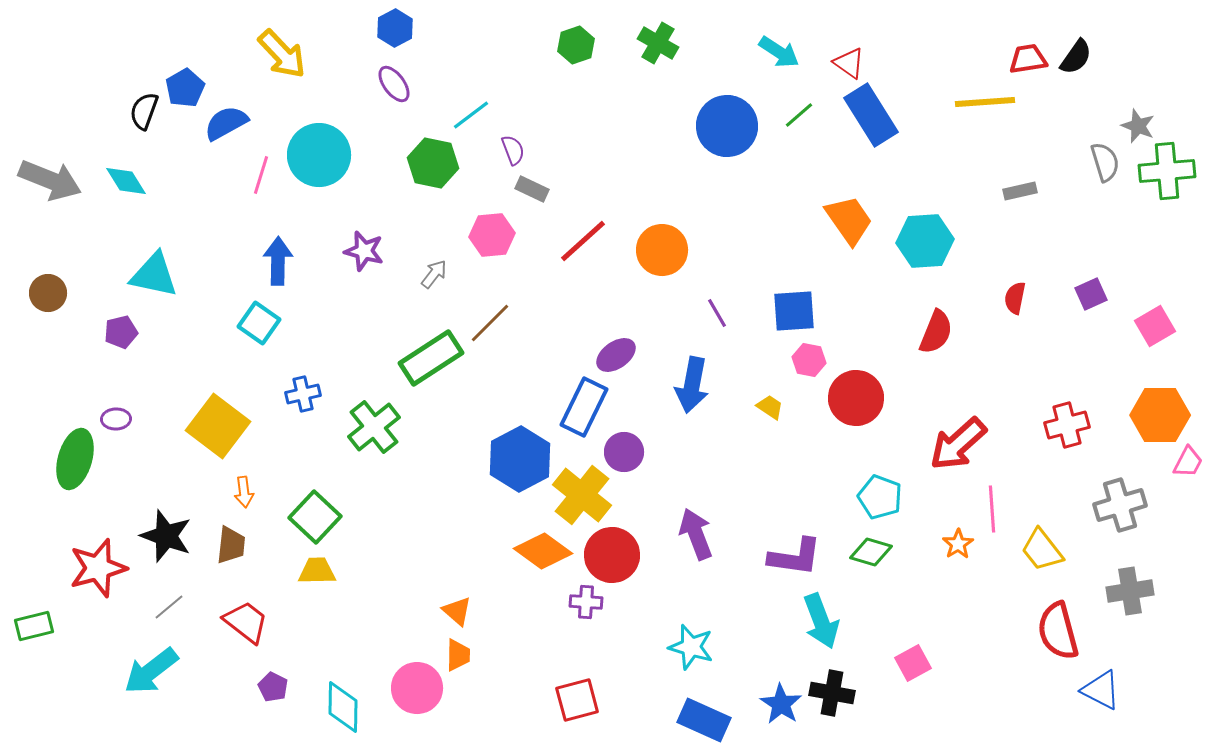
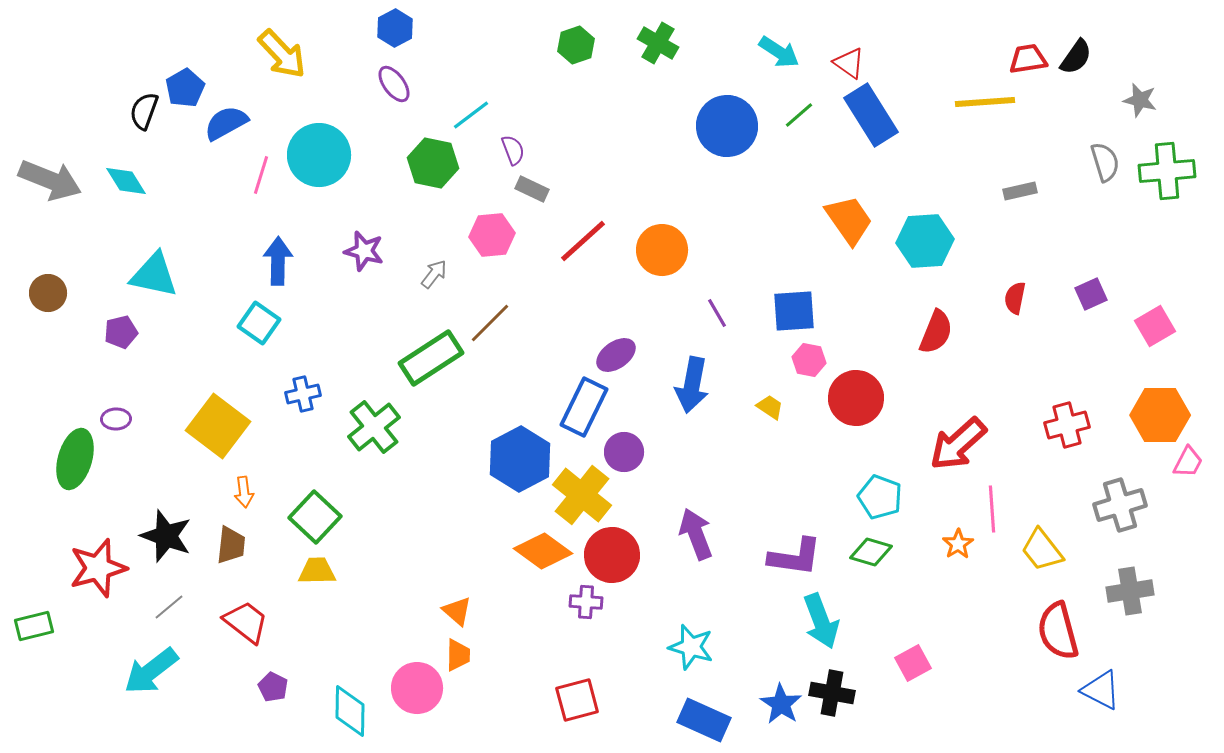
gray star at (1138, 126): moved 2 px right, 26 px up; rotated 8 degrees counterclockwise
cyan diamond at (343, 707): moved 7 px right, 4 px down
